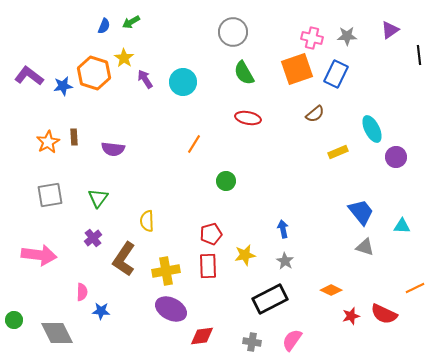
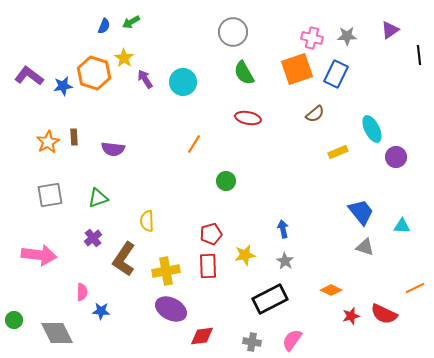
green triangle at (98, 198): rotated 35 degrees clockwise
